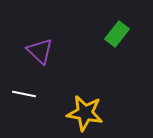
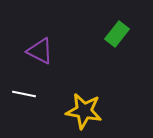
purple triangle: rotated 16 degrees counterclockwise
yellow star: moved 1 px left, 2 px up
